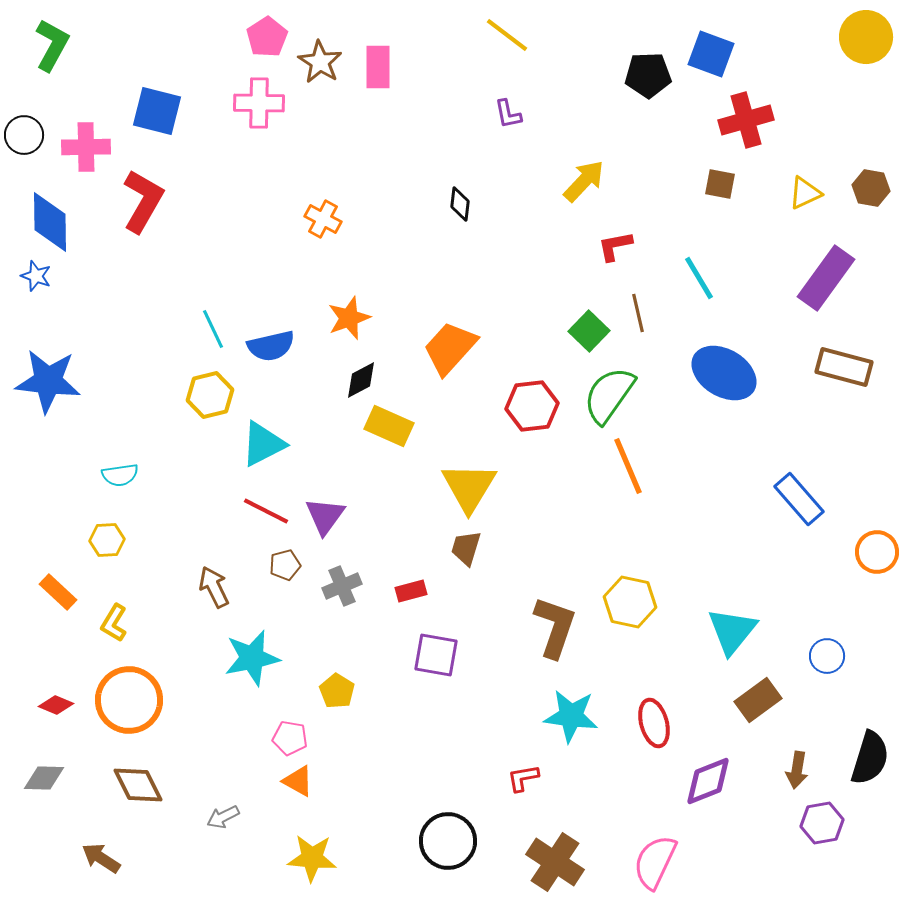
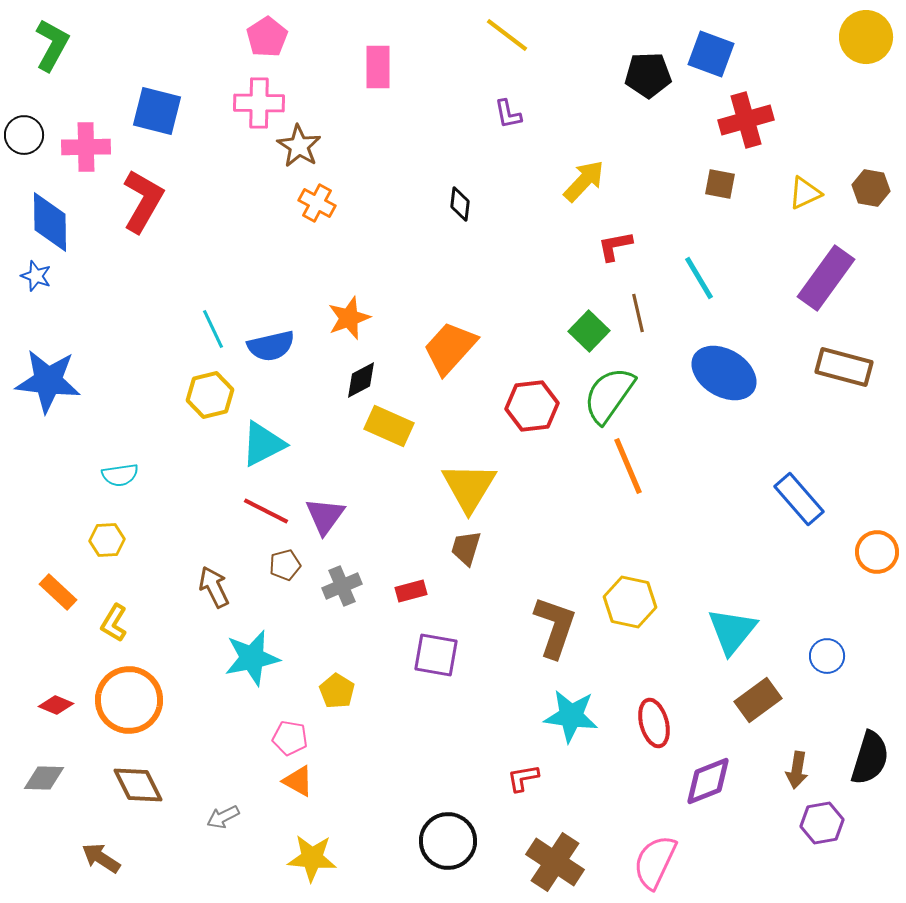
brown star at (320, 62): moved 21 px left, 84 px down
orange cross at (323, 219): moved 6 px left, 16 px up
